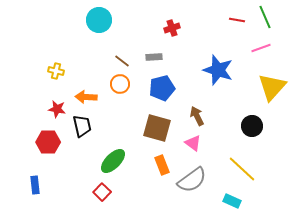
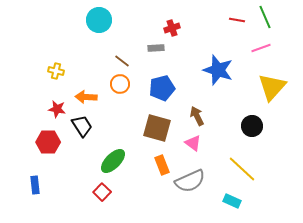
gray rectangle: moved 2 px right, 9 px up
black trapezoid: rotated 20 degrees counterclockwise
gray semicircle: moved 2 px left, 1 px down; rotated 12 degrees clockwise
